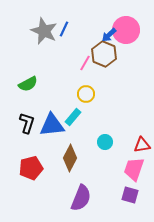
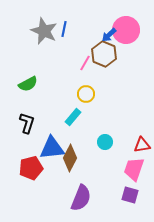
blue line: rotated 14 degrees counterclockwise
blue triangle: moved 23 px down
